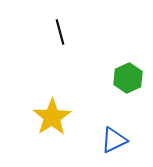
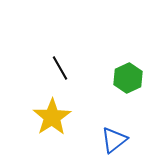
black line: moved 36 px down; rotated 15 degrees counterclockwise
blue triangle: rotated 12 degrees counterclockwise
